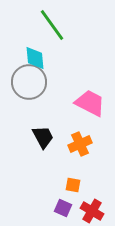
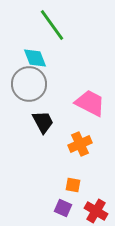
cyan diamond: rotated 15 degrees counterclockwise
gray circle: moved 2 px down
black trapezoid: moved 15 px up
red cross: moved 4 px right
